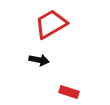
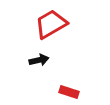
black arrow: rotated 24 degrees counterclockwise
